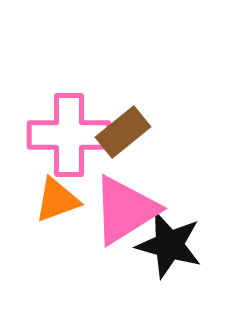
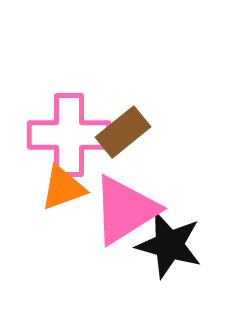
orange triangle: moved 6 px right, 12 px up
